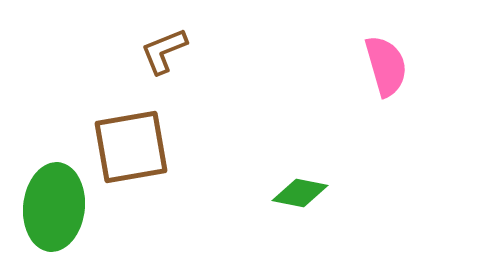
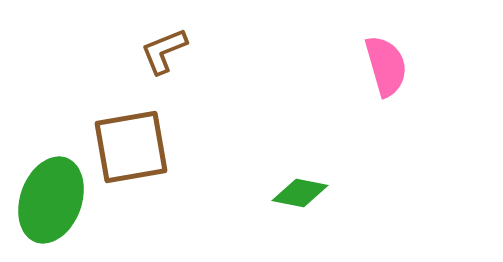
green ellipse: moved 3 px left, 7 px up; rotated 14 degrees clockwise
